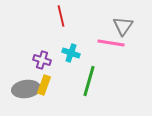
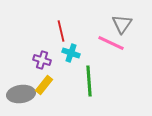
red line: moved 15 px down
gray triangle: moved 1 px left, 2 px up
pink line: rotated 16 degrees clockwise
green line: rotated 20 degrees counterclockwise
yellow rectangle: rotated 18 degrees clockwise
gray ellipse: moved 5 px left, 5 px down
